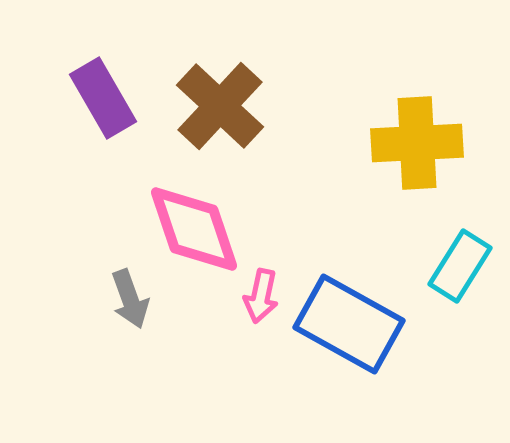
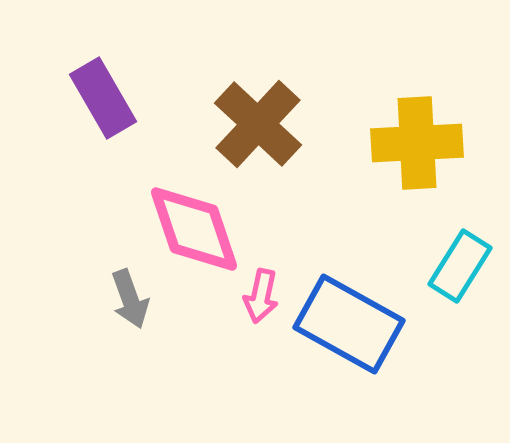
brown cross: moved 38 px right, 18 px down
